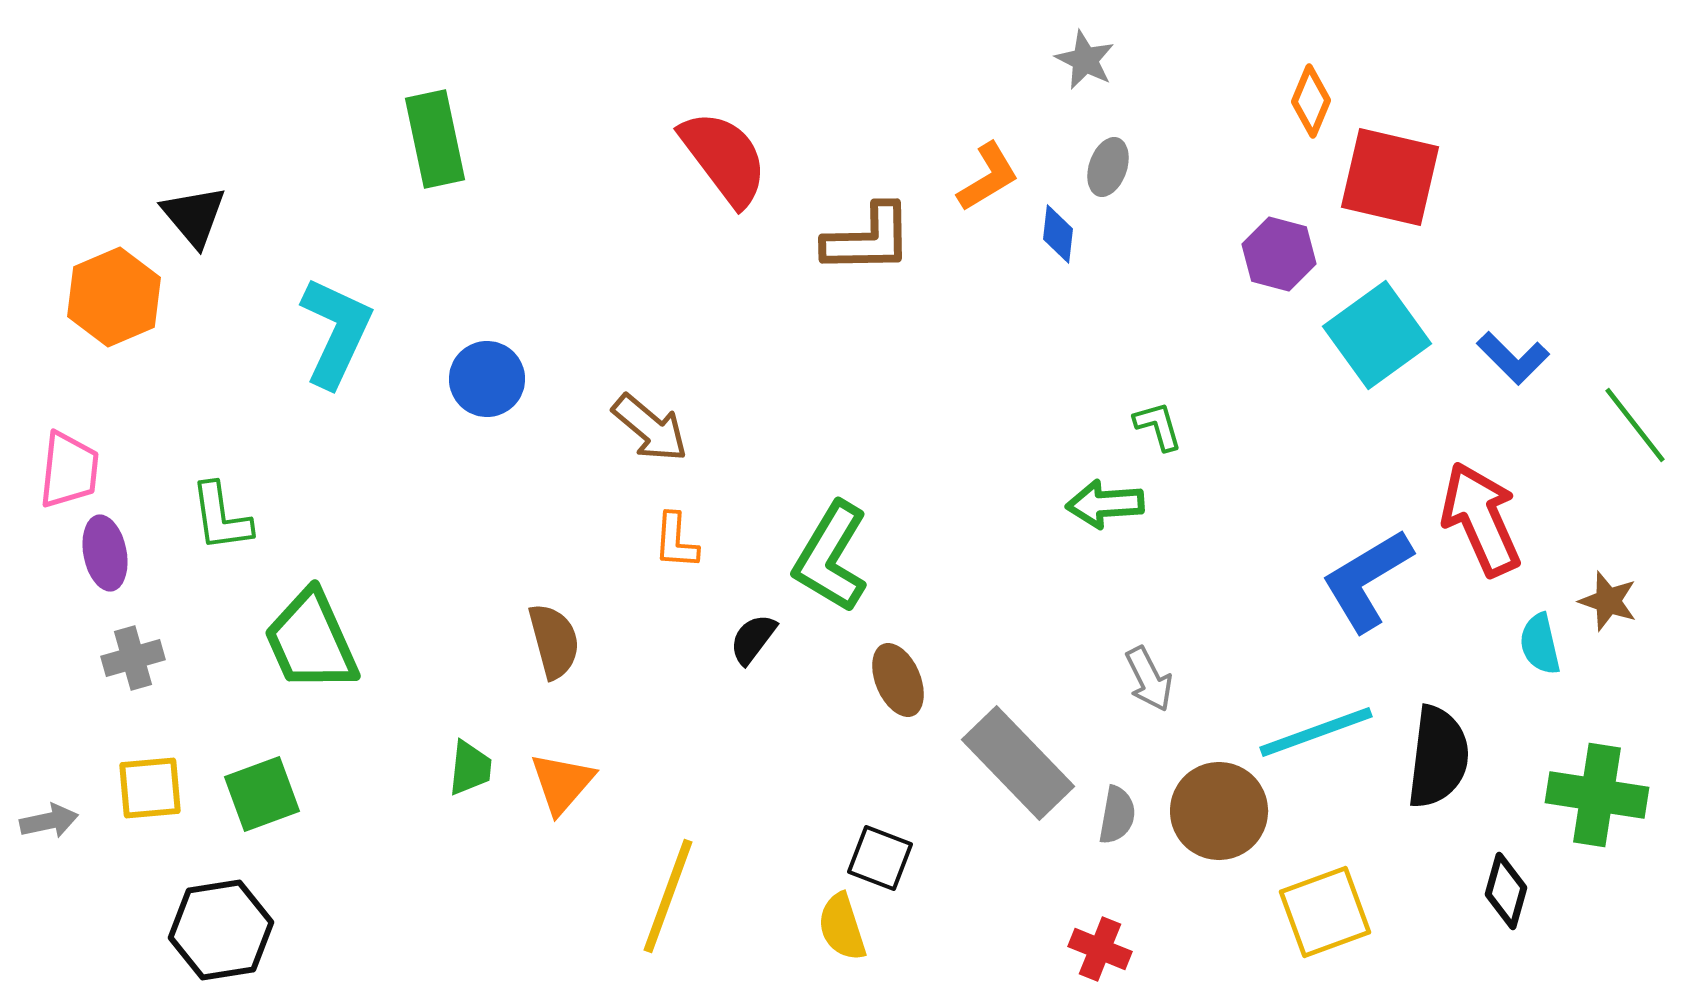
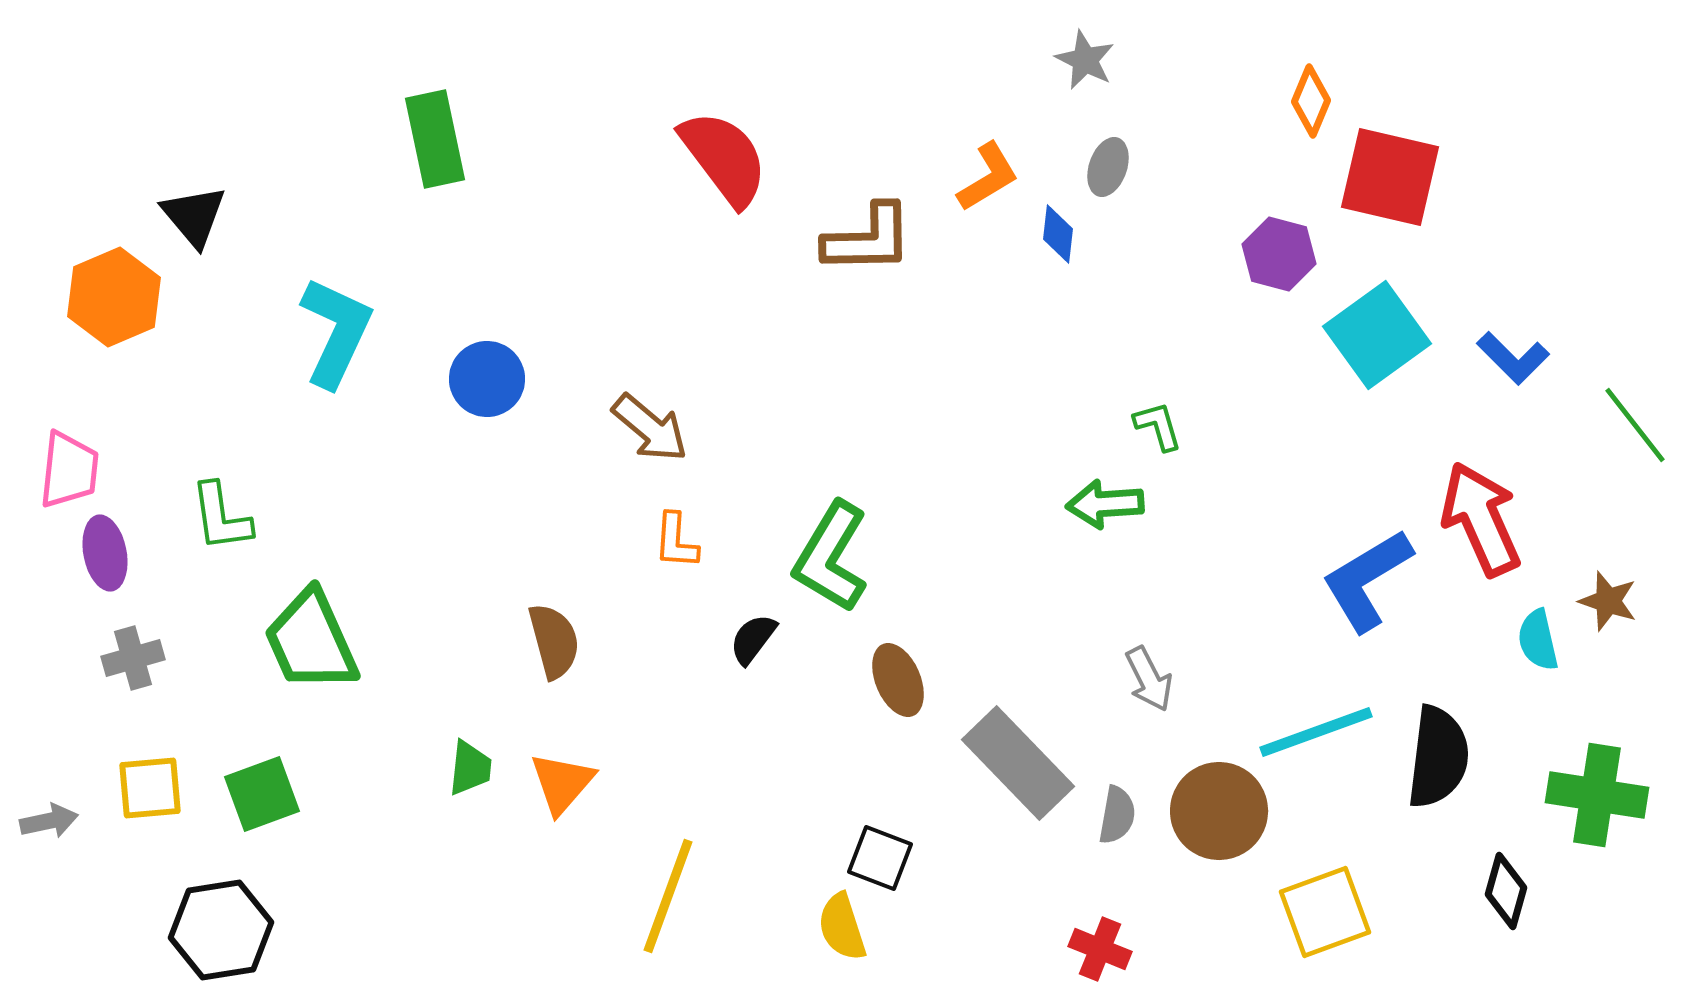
cyan semicircle at (1540, 644): moved 2 px left, 4 px up
